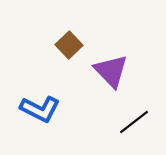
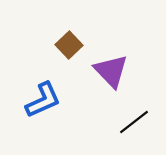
blue L-shape: moved 3 px right, 9 px up; rotated 51 degrees counterclockwise
